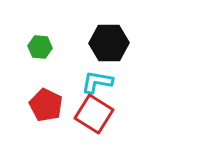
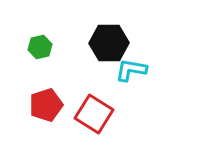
green hexagon: rotated 20 degrees counterclockwise
cyan L-shape: moved 34 px right, 12 px up
red pentagon: rotated 28 degrees clockwise
